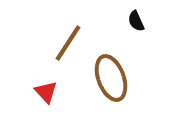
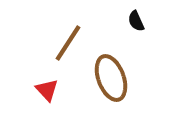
red triangle: moved 1 px right, 2 px up
